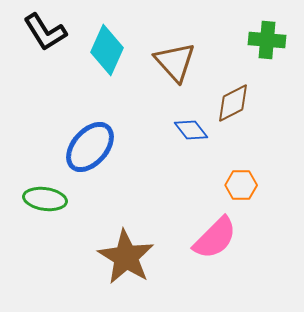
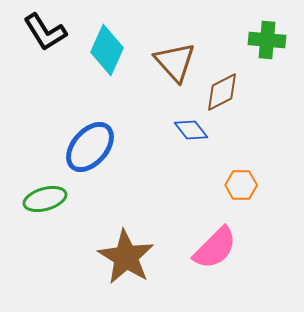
brown diamond: moved 11 px left, 11 px up
green ellipse: rotated 24 degrees counterclockwise
pink semicircle: moved 10 px down
